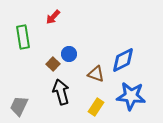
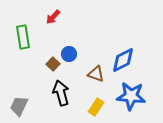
black arrow: moved 1 px down
